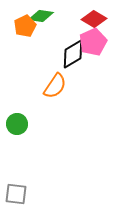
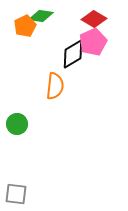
orange semicircle: rotated 28 degrees counterclockwise
